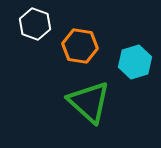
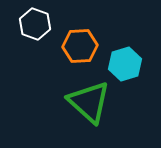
orange hexagon: rotated 12 degrees counterclockwise
cyan hexagon: moved 10 px left, 2 px down
